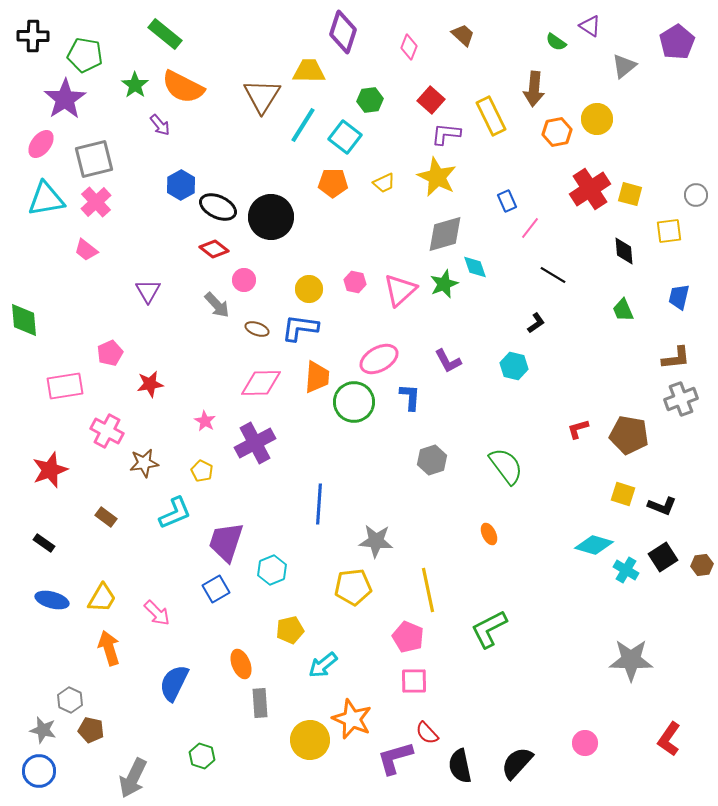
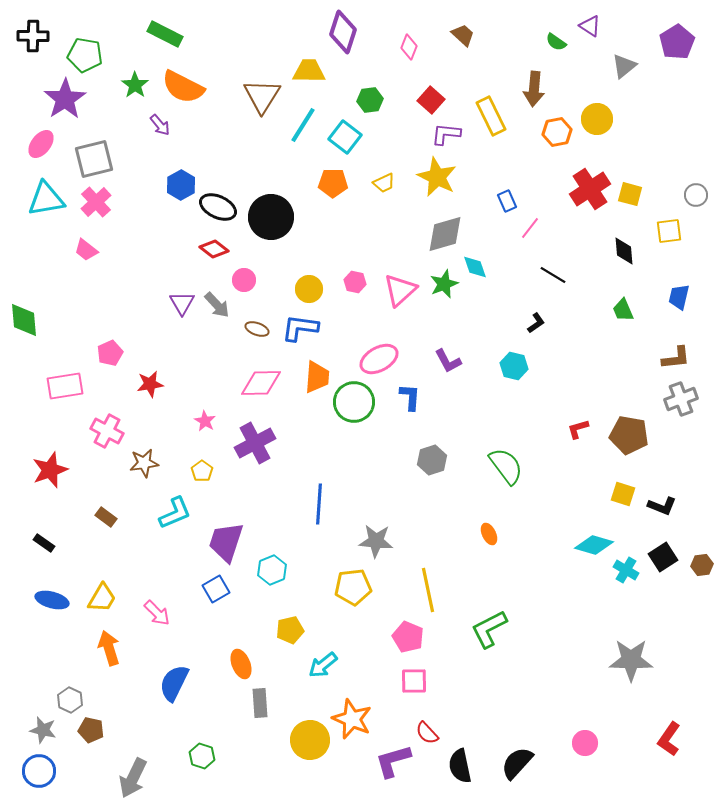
green rectangle at (165, 34): rotated 12 degrees counterclockwise
purple triangle at (148, 291): moved 34 px right, 12 px down
yellow pentagon at (202, 471): rotated 10 degrees clockwise
purple L-shape at (395, 758): moved 2 px left, 3 px down
